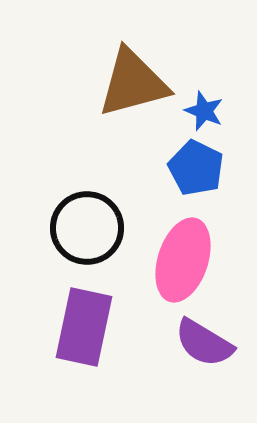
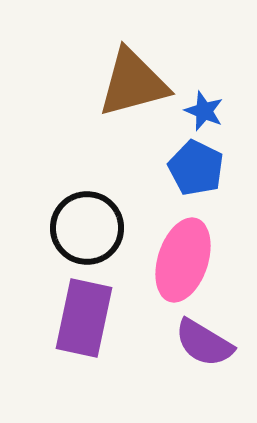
purple rectangle: moved 9 px up
